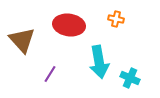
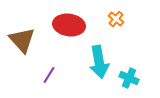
orange cross: rotated 28 degrees clockwise
purple line: moved 1 px left, 1 px down
cyan cross: moved 1 px left
